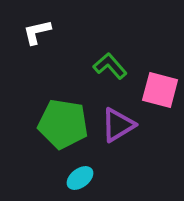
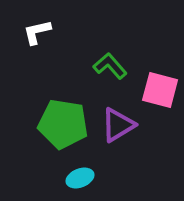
cyan ellipse: rotated 16 degrees clockwise
